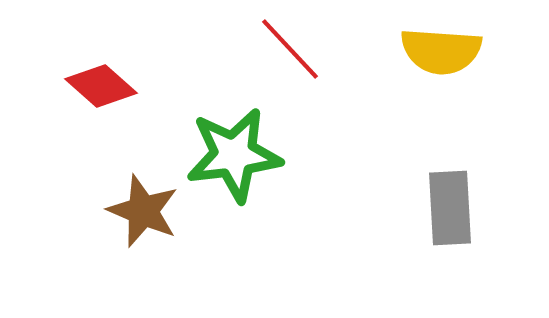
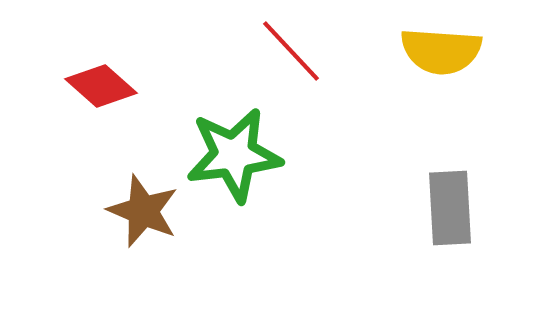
red line: moved 1 px right, 2 px down
